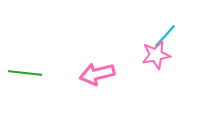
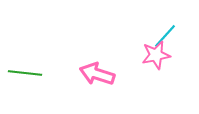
pink arrow: rotated 32 degrees clockwise
